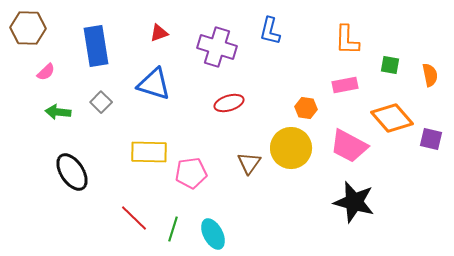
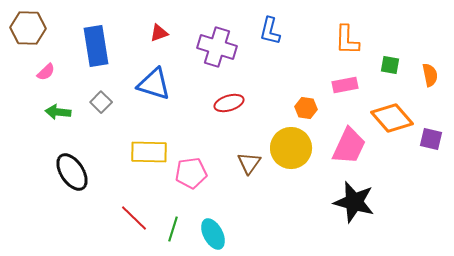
pink trapezoid: rotated 93 degrees counterclockwise
